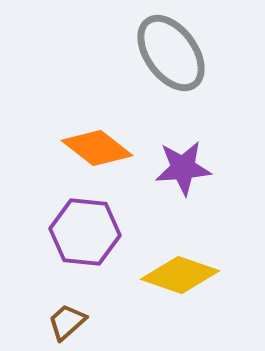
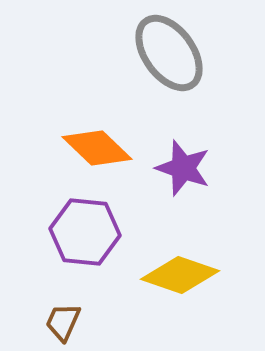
gray ellipse: moved 2 px left
orange diamond: rotated 6 degrees clockwise
purple star: rotated 24 degrees clockwise
brown trapezoid: moved 4 px left; rotated 24 degrees counterclockwise
